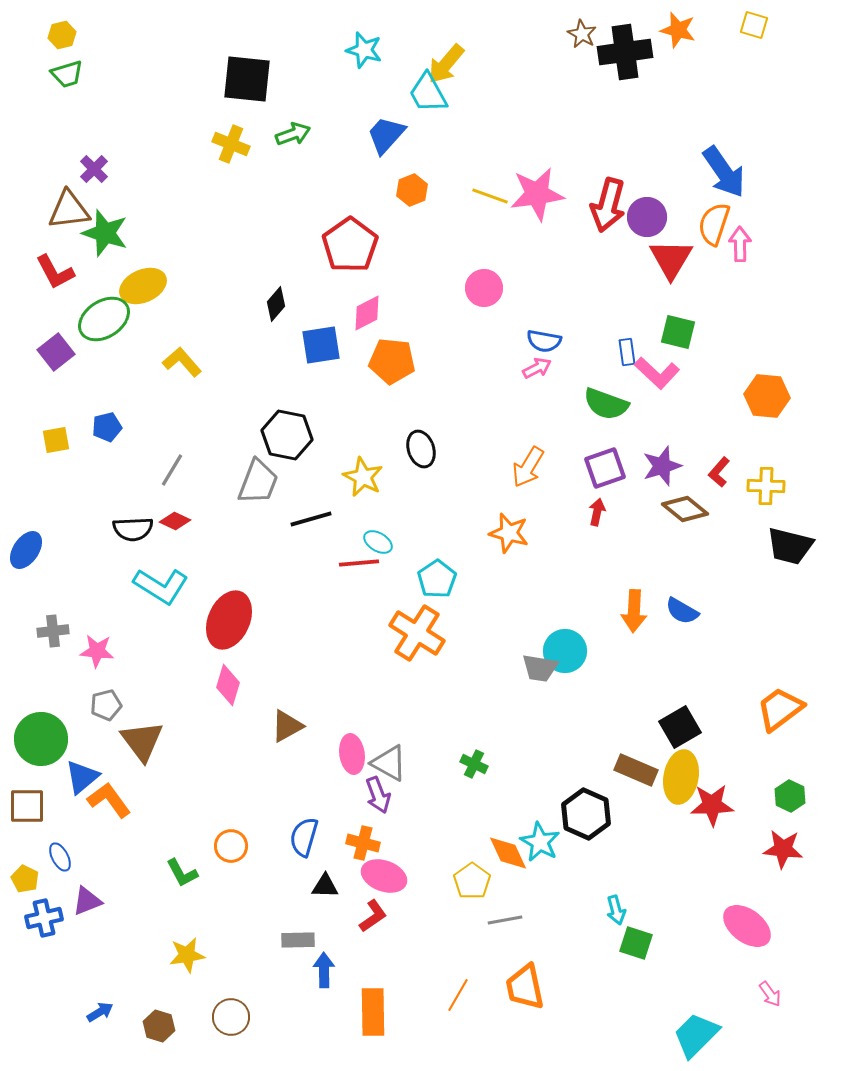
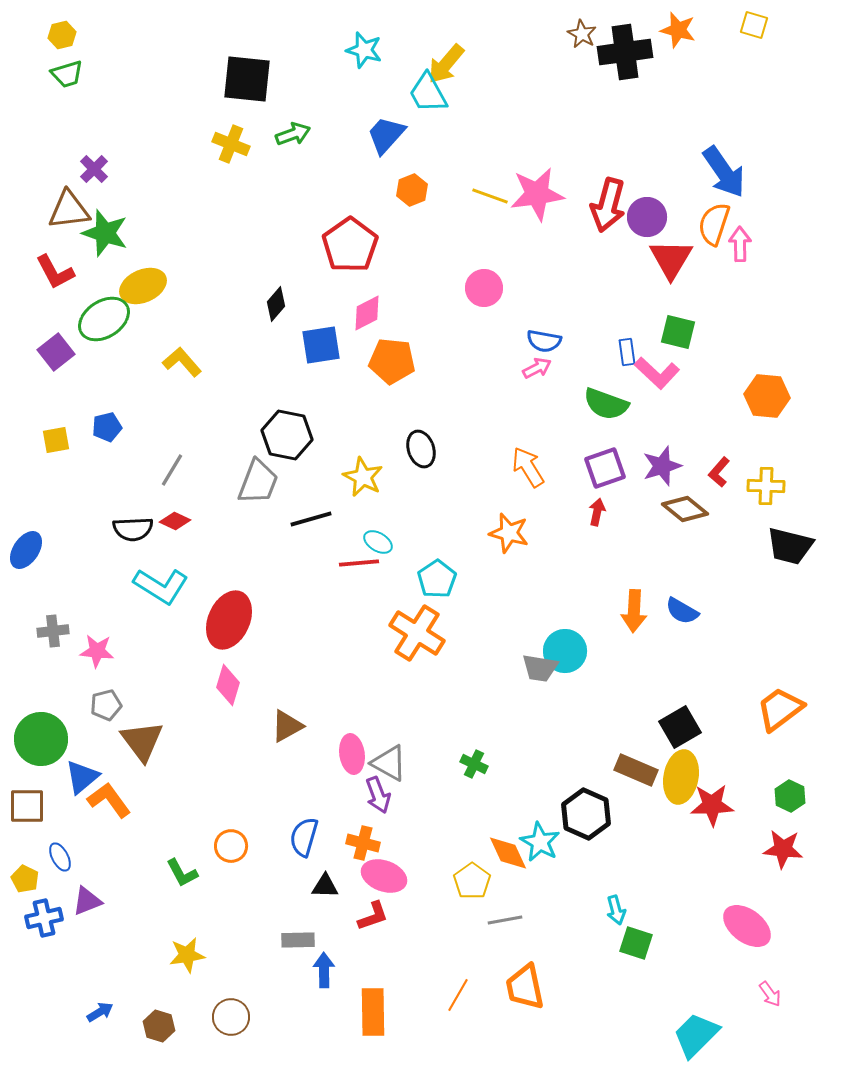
orange arrow at (528, 467): rotated 117 degrees clockwise
red L-shape at (373, 916): rotated 16 degrees clockwise
